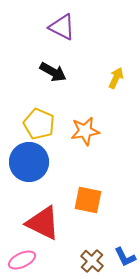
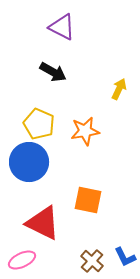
yellow arrow: moved 3 px right, 11 px down
